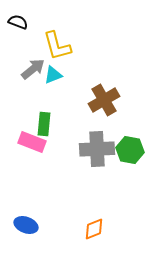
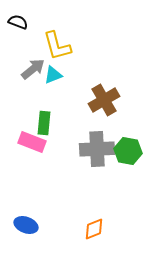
green rectangle: moved 1 px up
green hexagon: moved 2 px left, 1 px down
